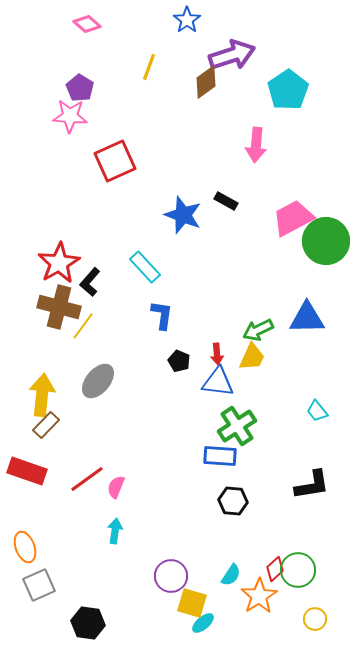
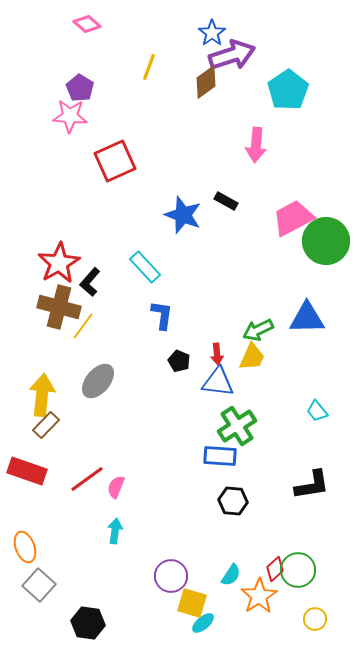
blue star at (187, 20): moved 25 px right, 13 px down
gray square at (39, 585): rotated 24 degrees counterclockwise
